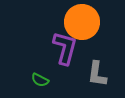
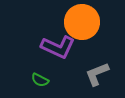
purple L-shape: moved 7 px left, 1 px up; rotated 100 degrees clockwise
gray L-shape: rotated 60 degrees clockwise
